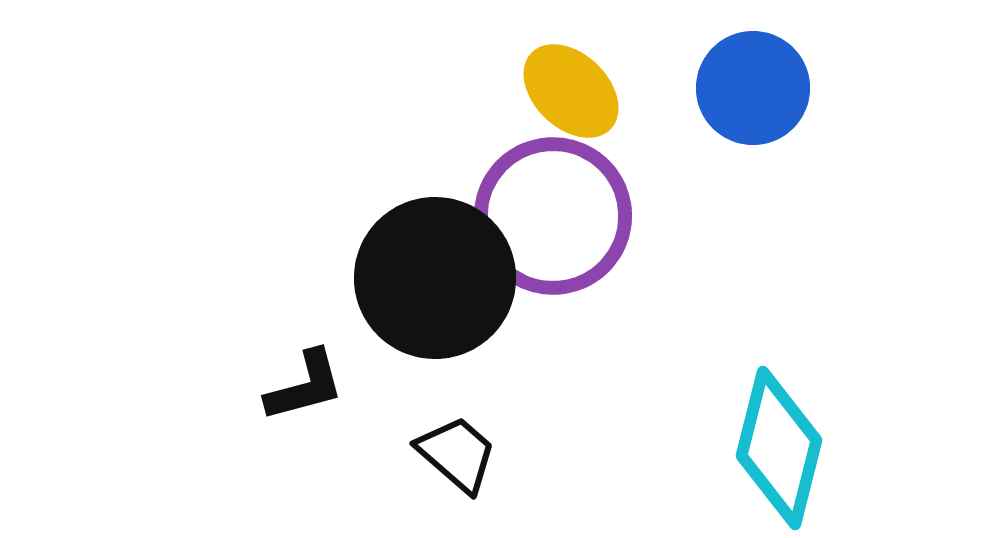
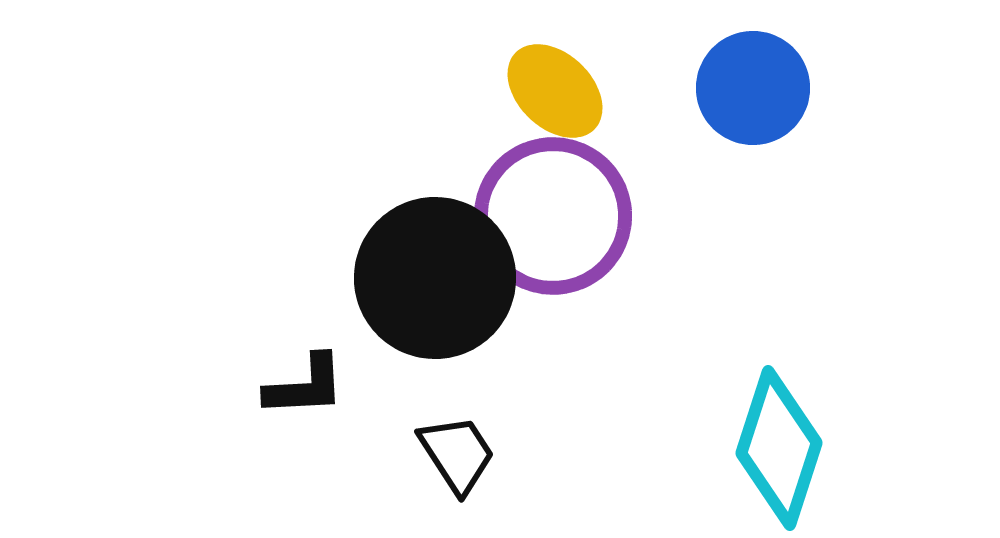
yellow ellipse: moved 16 px left
black L-shape: rotated 12 degrees clockwise
cyan diamond: rotated 4 degrees clockwise
black trapezoid: rotated 16 degrees clockwise
